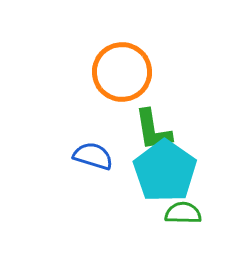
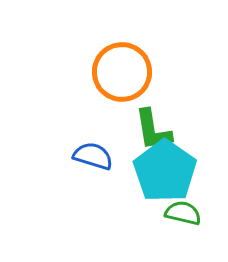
green semicircle: rotated 12 degrees clockwise
